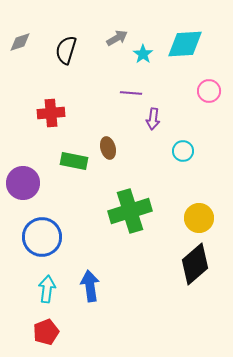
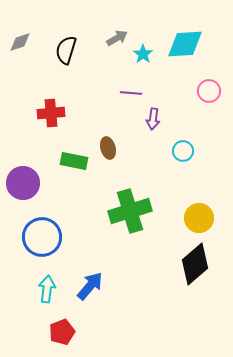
blue arrow: rotated 48 degrees clockwise
red pentagon: moved 16 px right
